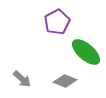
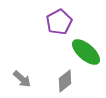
purple pentagon: moved 2 px right
gray diamond: rotated 60 degrees counterclockwise
